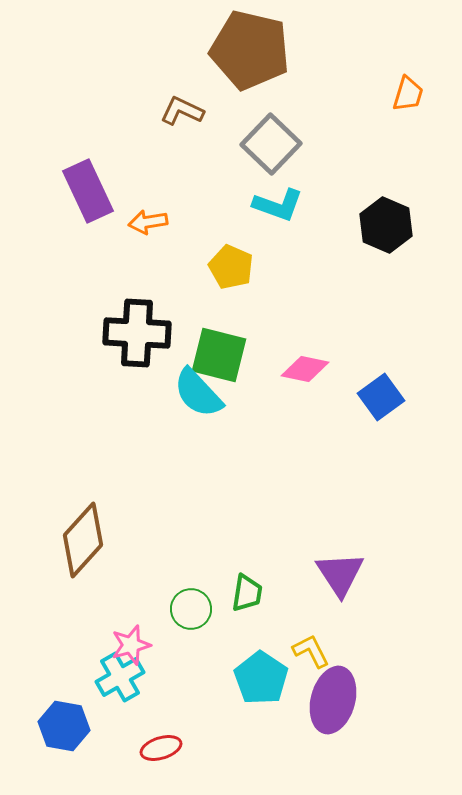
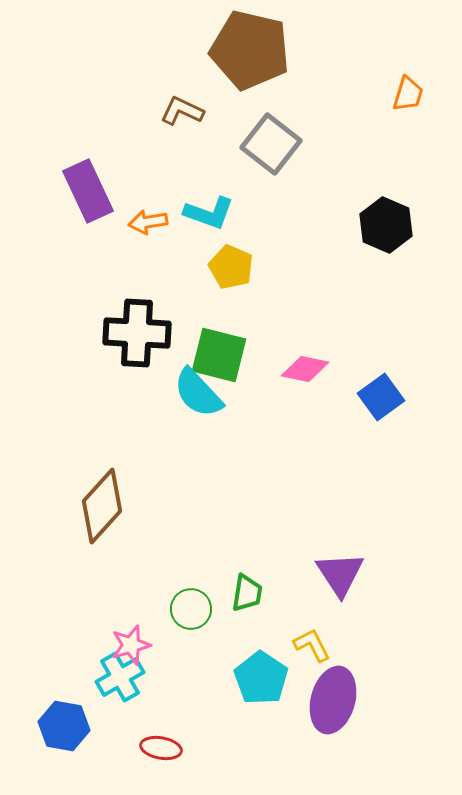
gray square: rotated 6 degrees counterclockwise
cyan L-shape: moved 69 px left, 8 px down
brown diamond: moved 19 px right, 34 px up
yellow L-shape: moved 1 px right, 6 px up
red ellipse: rotated 27 degrees clockwise
